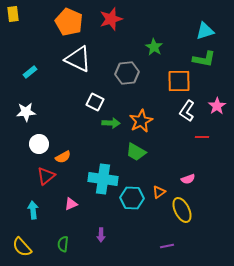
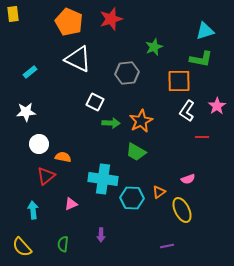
green star: rotated 18 degrees clockwise
green L-shape: moved 3 px left
orange semicircle: rotated 140 degrees counterclockwise
